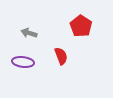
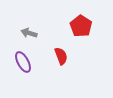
purple ellipse: rotated 55 degrees clockwise
